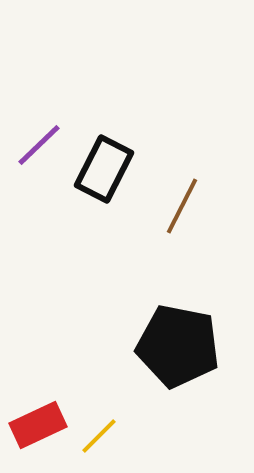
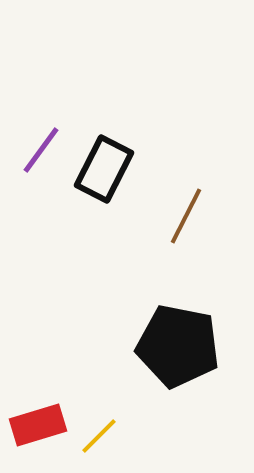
purple line: moved 2 px right, 5 px down; rotated 10 degrees counterclockwise
brown line: moved 4 px right, 10 px down
red rectangle: rotated 8 degrees clockwise
